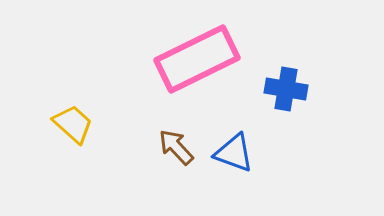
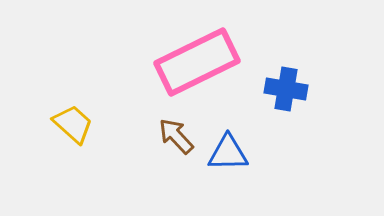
pink rectangle: moved 3 px down
brown arrow: moved 11 px up
blue triangle: moved 6 px left; rotated 21 degrees counterclockwise
